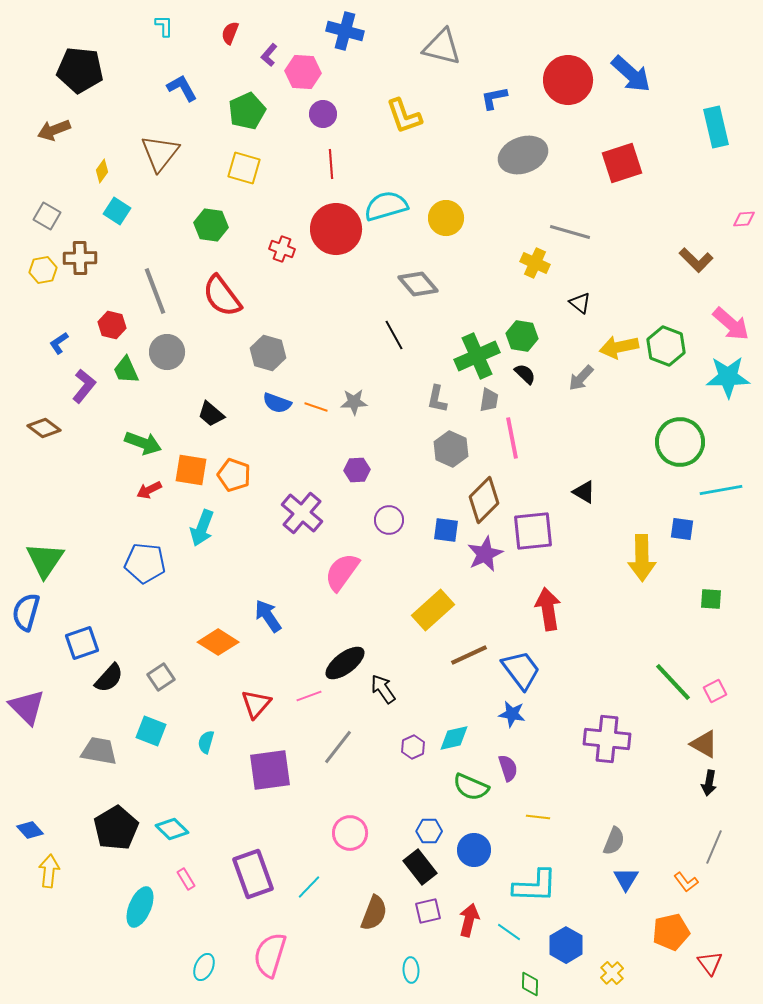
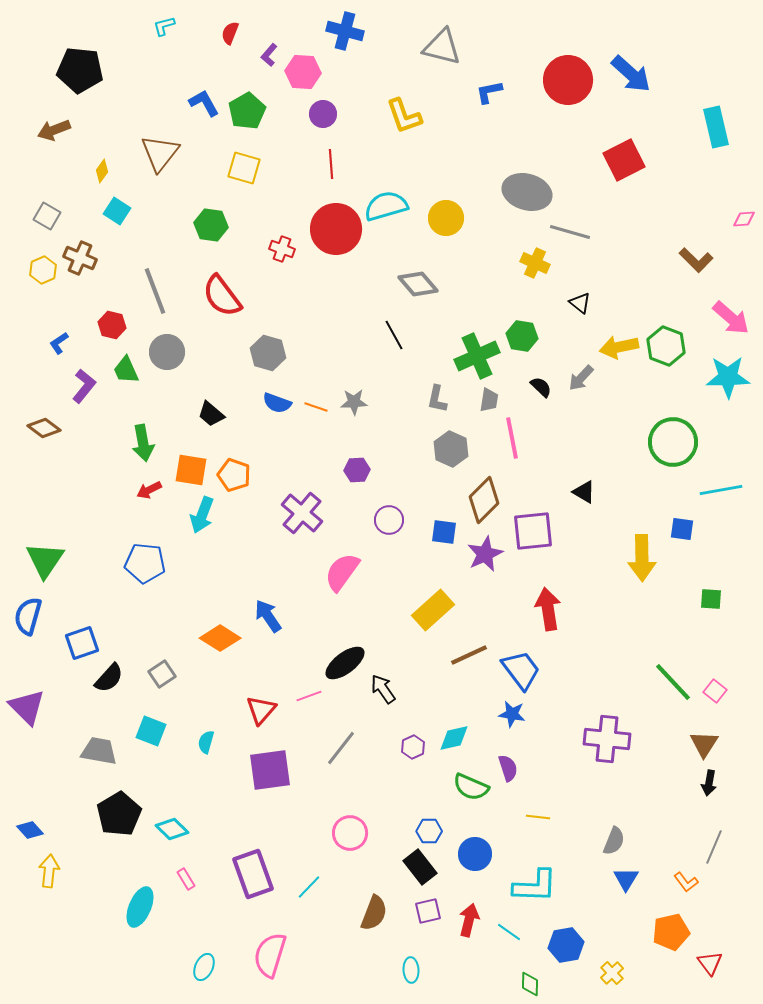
cyan L-shape at (164, 26): rotated 105 degrees counterclockwise
blue L-shape at (182, 88): moved 22 px right, 15 px down
blue L-shape at (494, 98): moved 5 px left, 6 px up
green pentagon at (247, 111): rotated 6 degrees counterclockwise
gray ellipse at (523, 155): moved 4 px right, 37 px down; rotated 36 degrees clockwise
red square at (622, 163): moved 2 px right, 3 px up; rotated 9 degrees counterclockwise
brown cross at (80, 258): rotated 24 degrees clockwise
yellow hexagon at (43, 270): rotated 12 degrees counterclockwise
pink arrow at (731, 324): moved 6 px up
black semicircle at (525, 374): moved 16 px right, 13 px down
green circle at (680, 442): moved 7 px left
green arrow at (143, 443): rotated 60 degrees clockwise
cyan arrow at (202, 528): moved 13 px up
blue square at (446, 530): moved 2 px left, 2 px down
blue semicircle at (26, 612): moved 2 px right, 4 px down
orange diamond at (218, 642): moved 2 px right, 4 px up
gray square at (161, 677): moved 1 px right, 3 px up
pink square at (715, 691): rotated 25 degrees counterclockwise
red triangle at (256, 704): moved 5 px right, 6 px down
brown triangle at (704, 744): rotated 32 degrees clockwise
gray line at (338, 747): moved 3 px right, 1 px down
black pentagon at (116, 828): moved 3 px right, 14 px up
blue circle at (474, 850): moved 1 px right, 4 px down
blue hexagon at (566, 945): rotated 20 degrees clockwise
